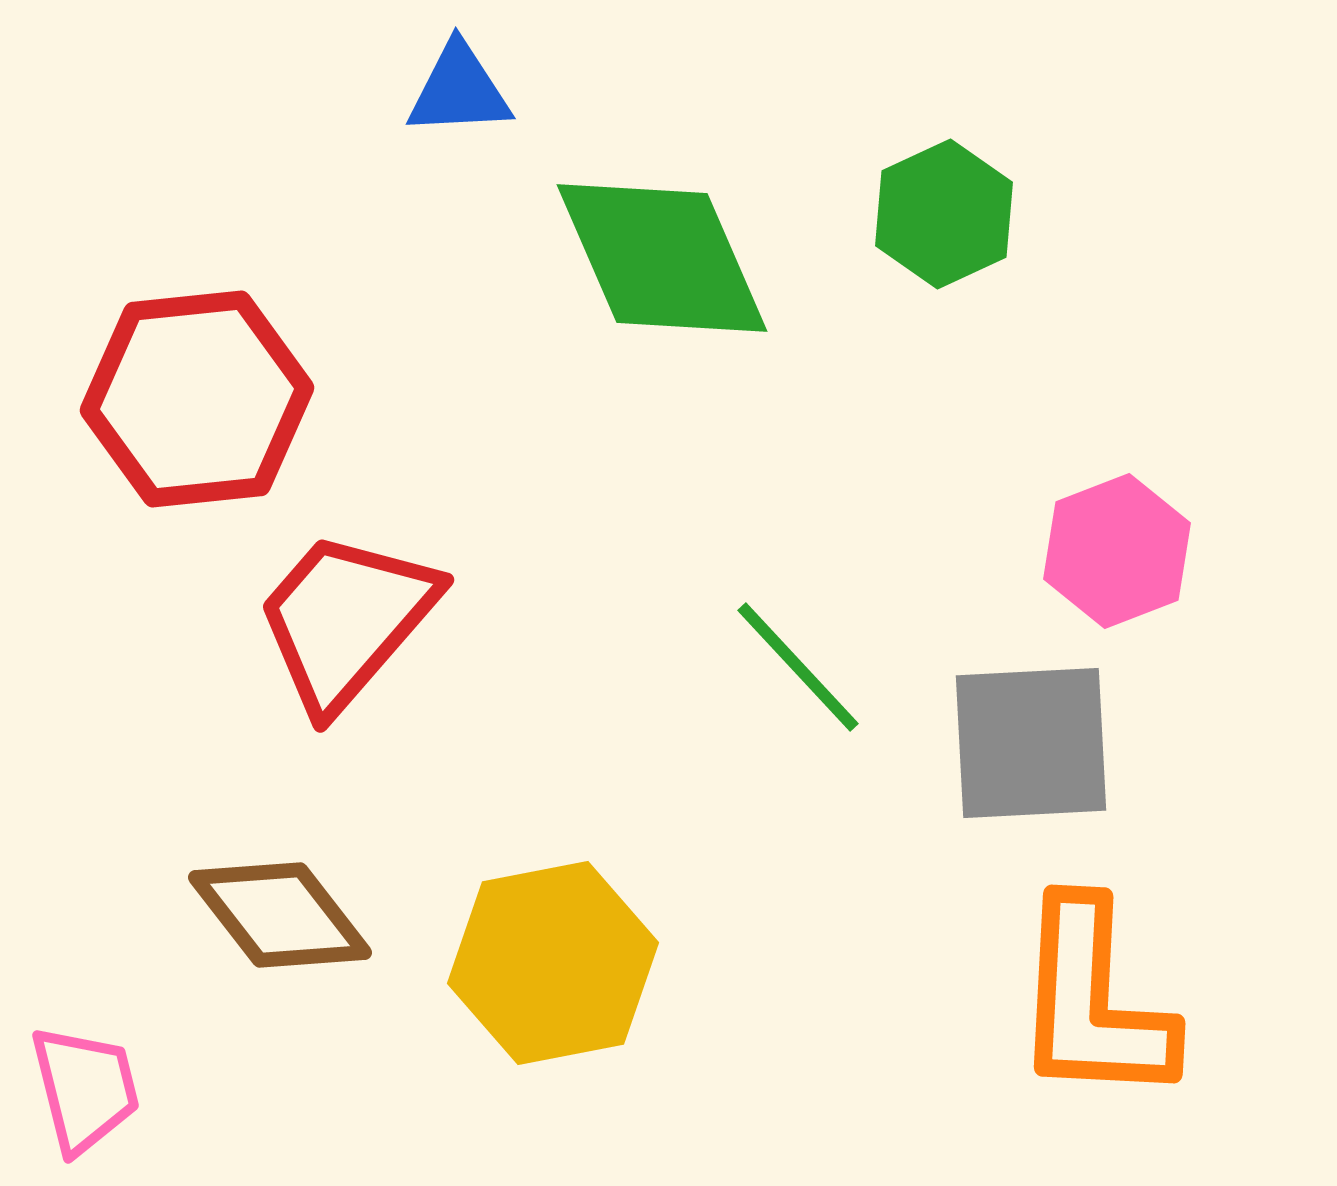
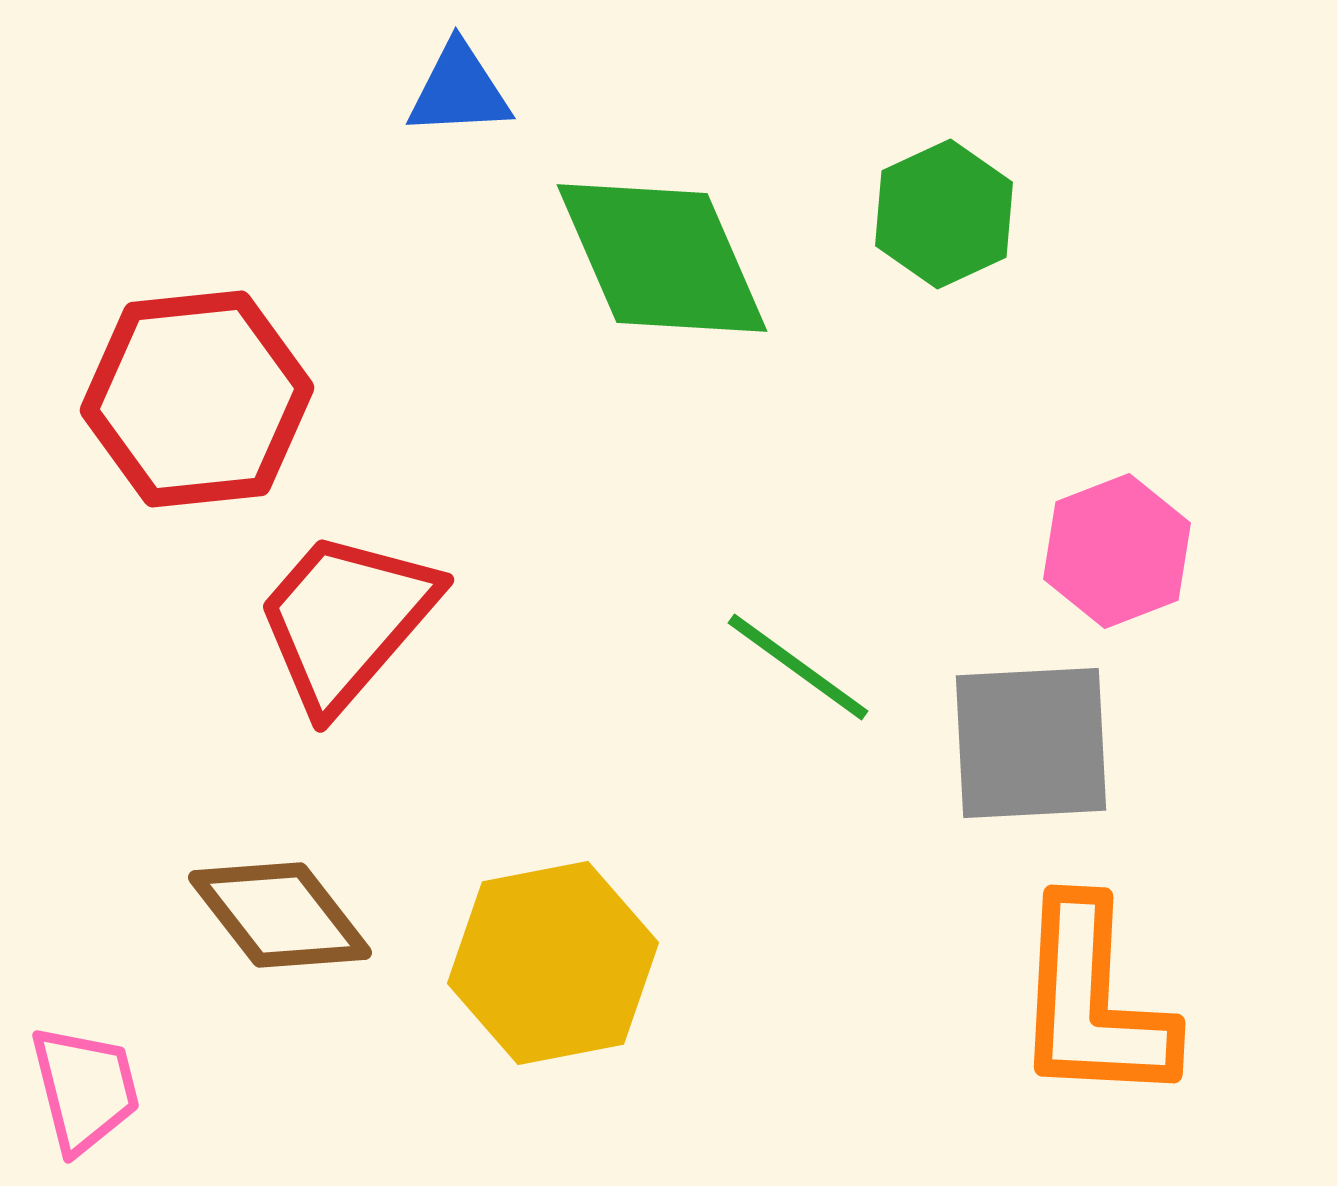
green line: rotated 11 degrees counterclockwise
